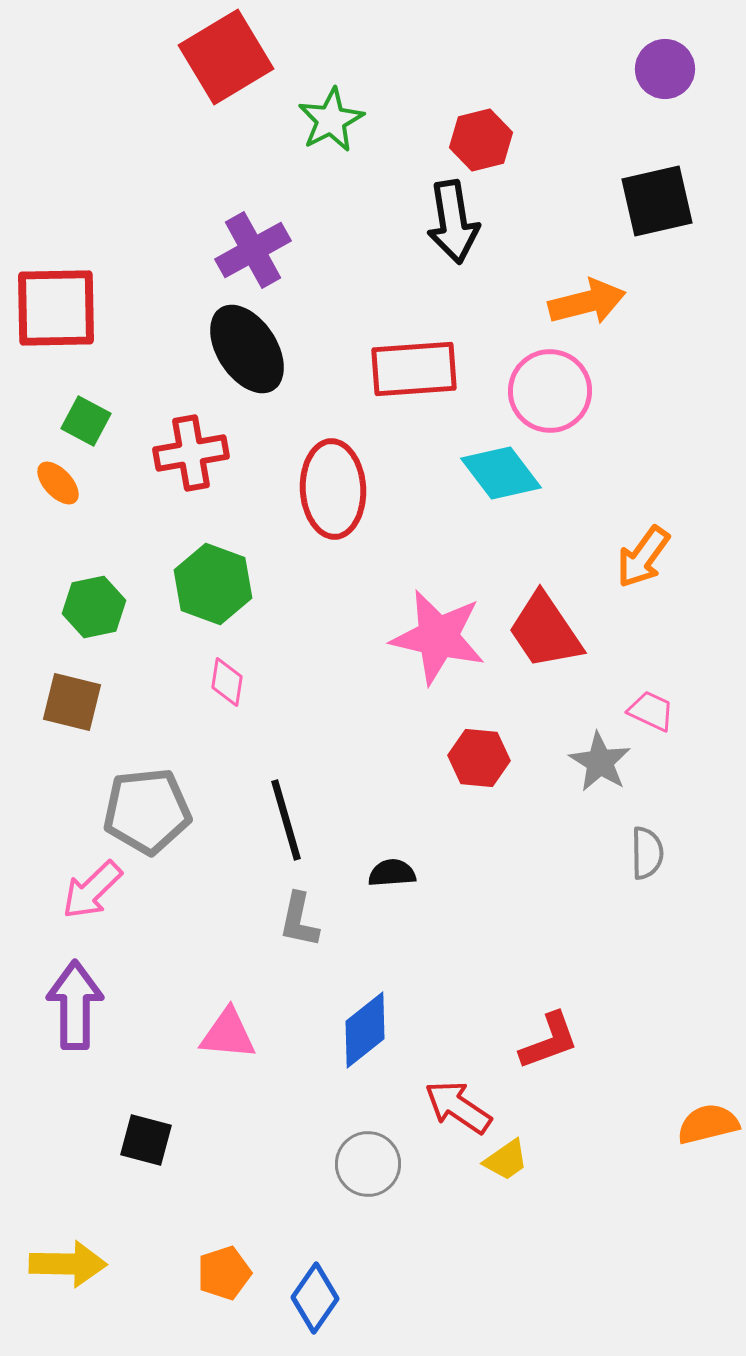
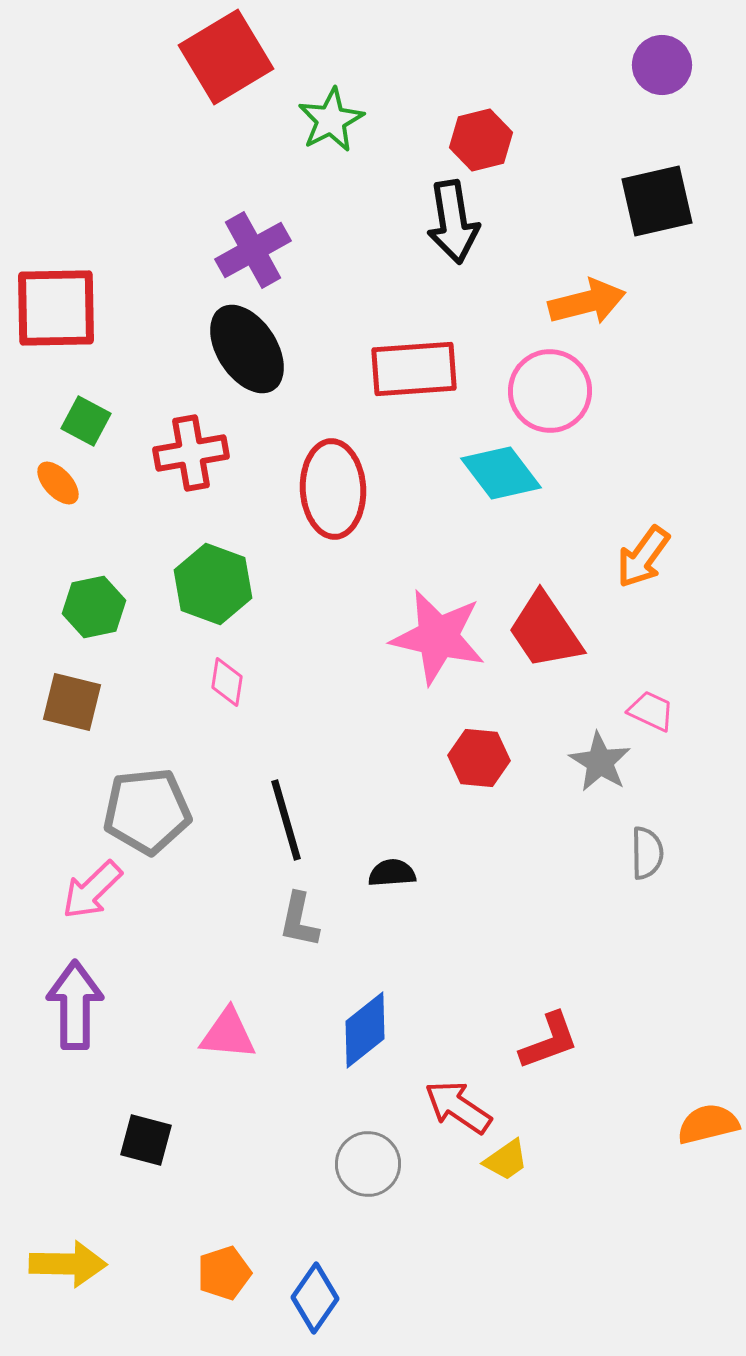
purple circle at (665, 69): moved 3 px left, 4 px up
